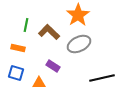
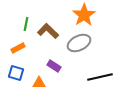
orange star: moved 6 px right
green line: moved 1 px up
brown L-shape: moved 1 px left, 1 px up
gray ellipse: moved 1 px up
orange rectangle: rotated 40 degrees counterclockwise
purple rectangle: moved 1 px right
black line: moved 2 px left, 1 px up
